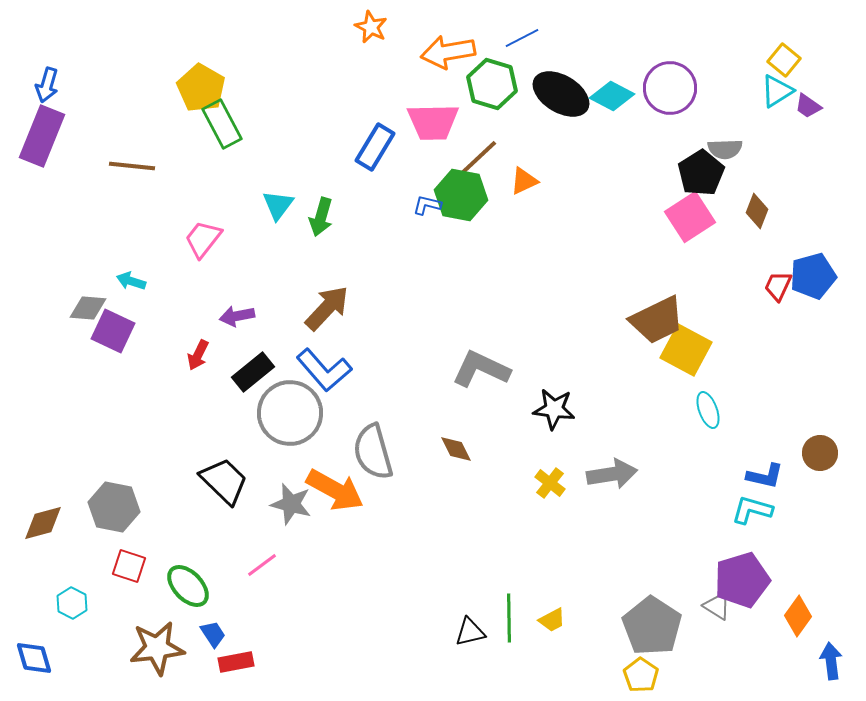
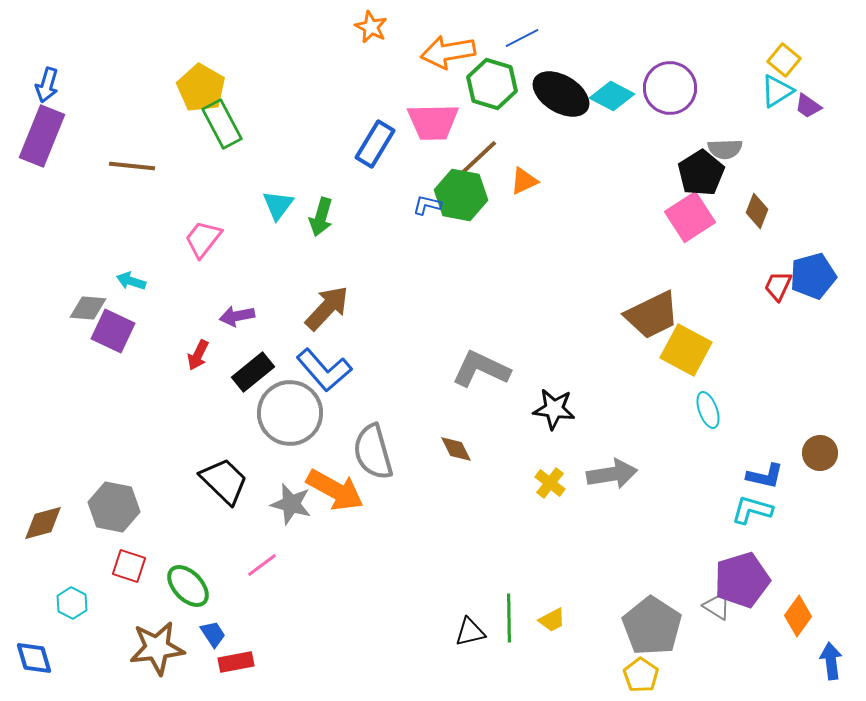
blue rectangle at (375, 147): moved 3 px up
brown trapezoid at (657, 320): moved 5 px left, 5 px up
